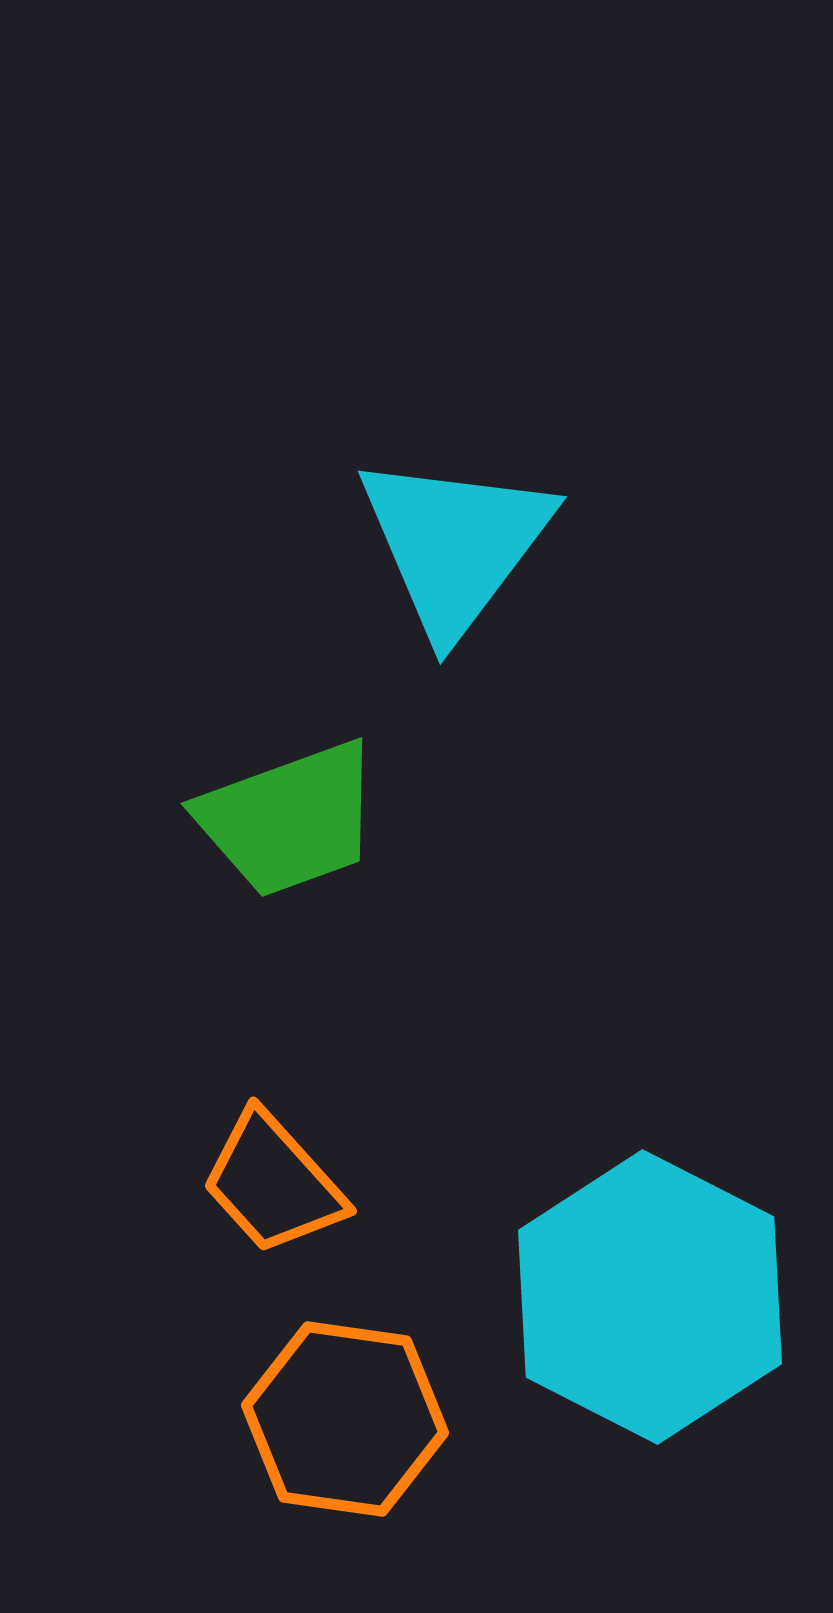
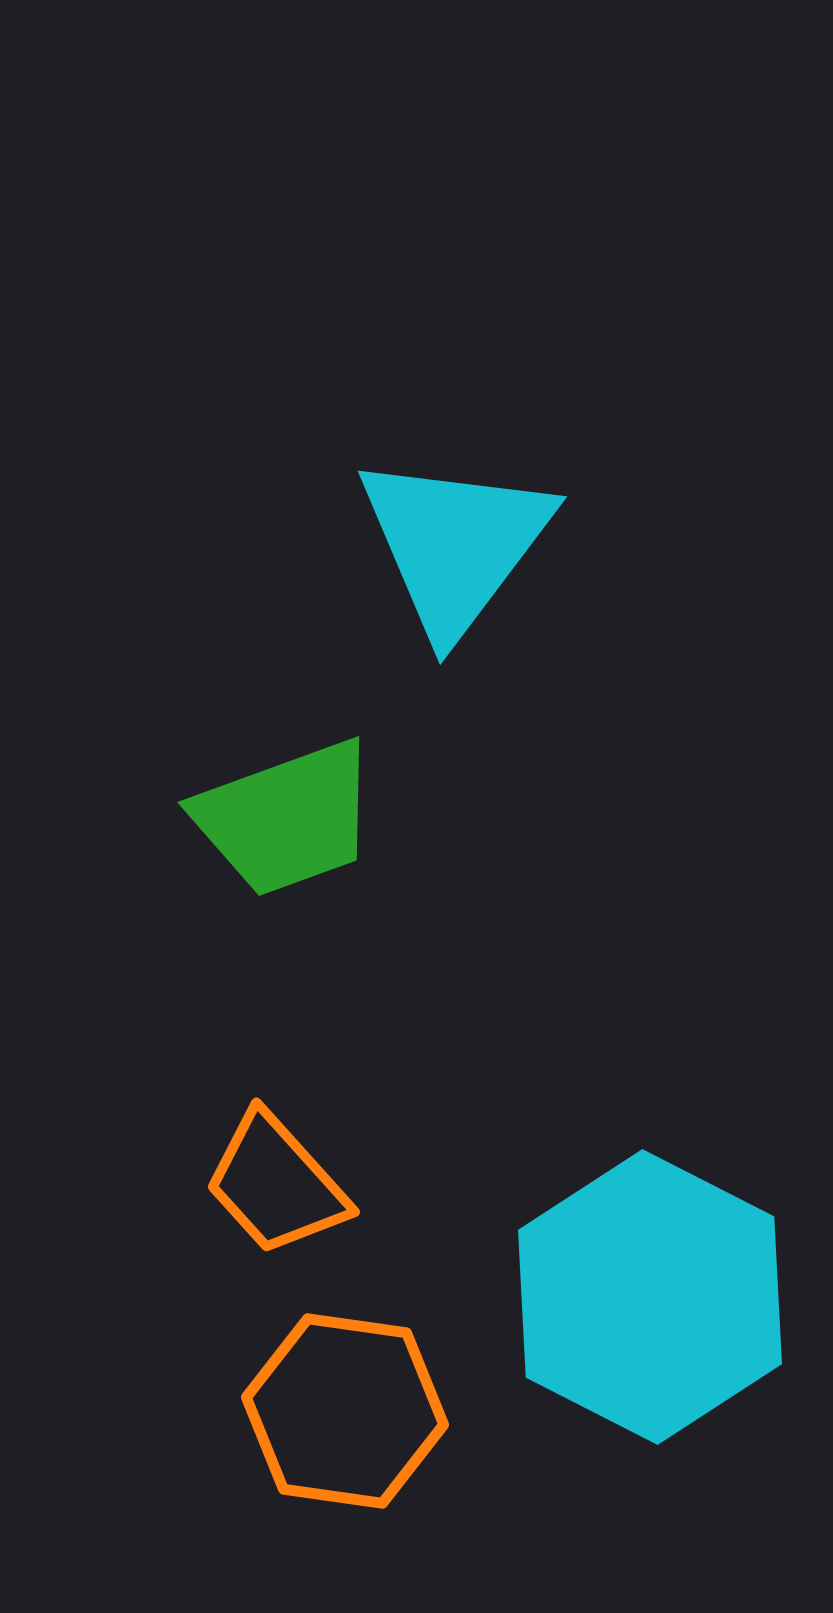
green trapezoid: moved 3 px left, 1 px up
orange trapezoid: moved 3 px right, 1 px down
orange hexagon: moved 8 px up
